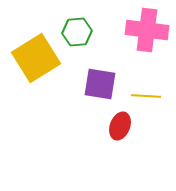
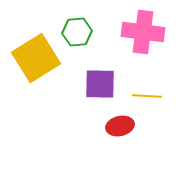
pink cross: moved 4 px left, 2 px down
purple square: rotated 8 degrees counterclockwise
yellow line: moved 1 px right
red ellipse: rotated 56 degrees clockwise
